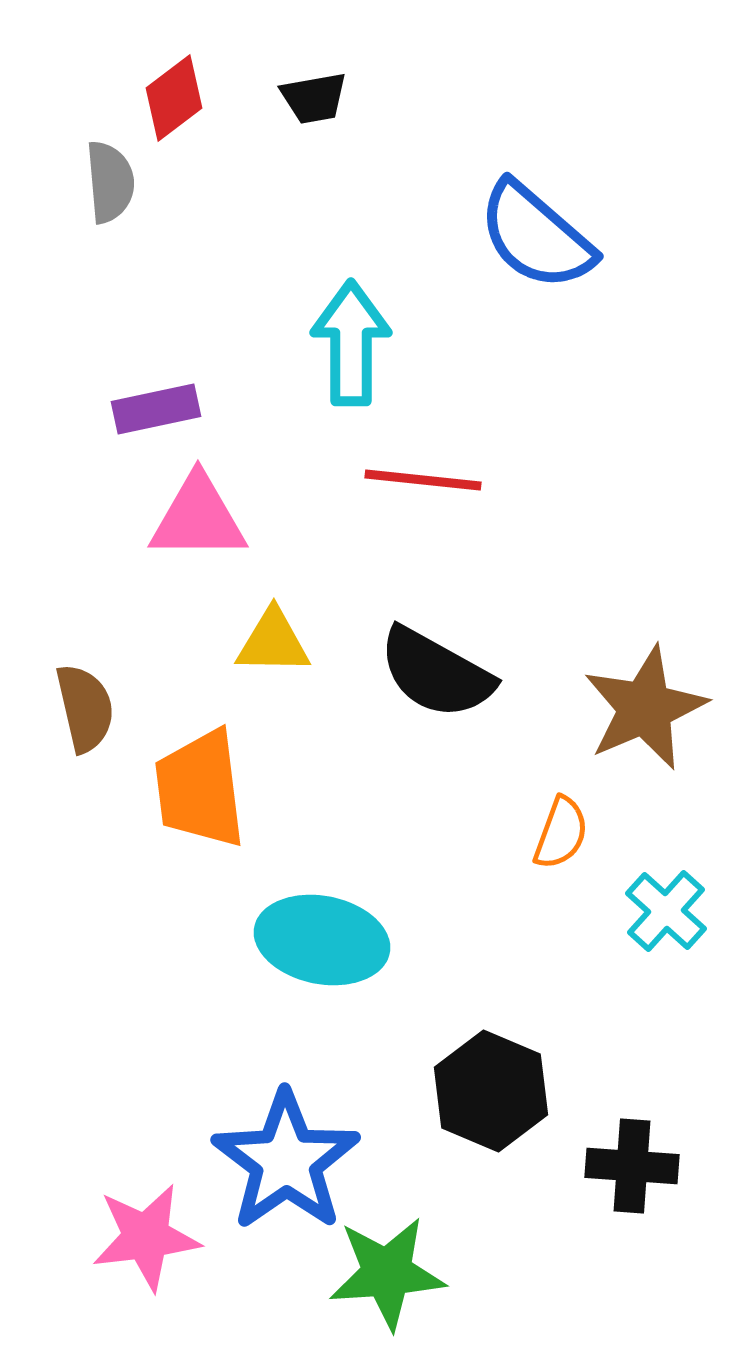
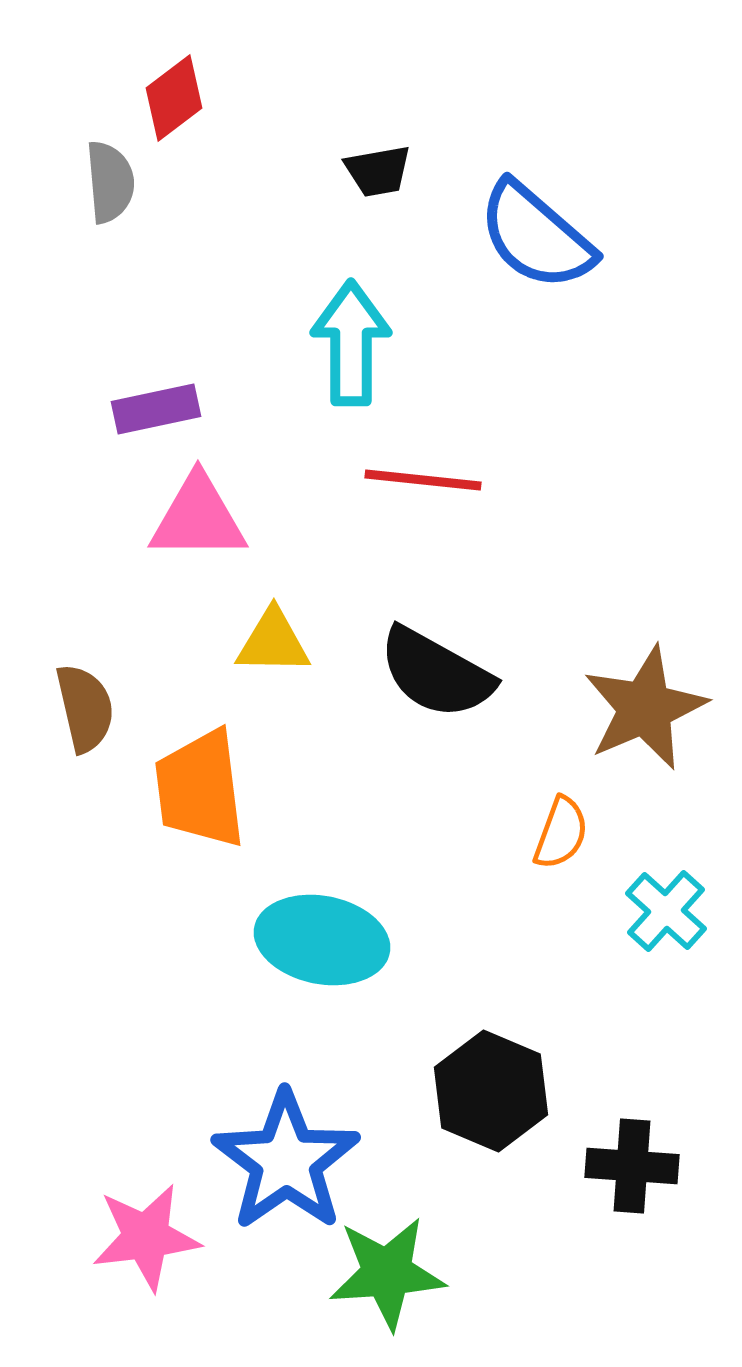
black trapezoid: moved 64 px right, 73 px down
